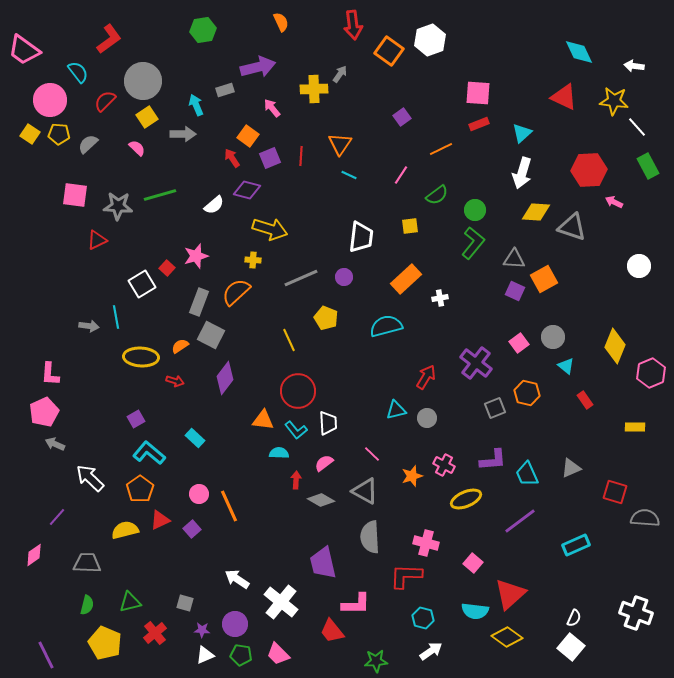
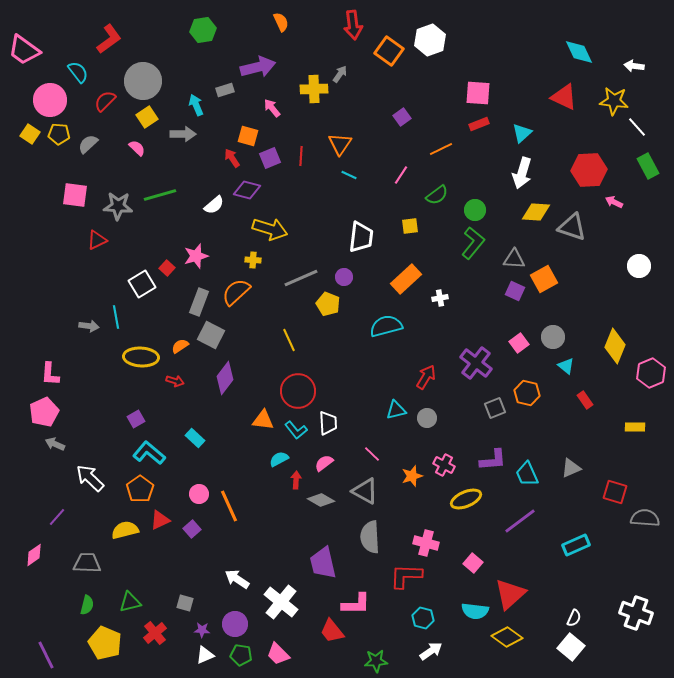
orange square at (248, 136): rotated 20 degrees counterclockwise
yellow pentagon at (326, 318): moved 2 px right, 14 px up
cyan semicircle at (279, 453): moved 6 px down; rotated 30 degrees counterclockwise
